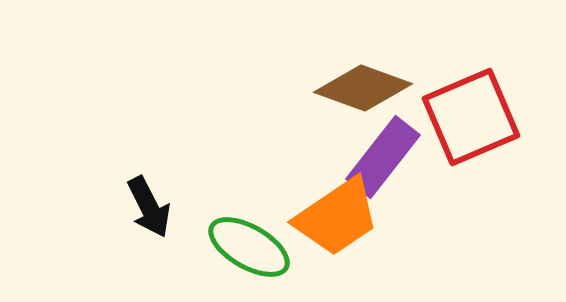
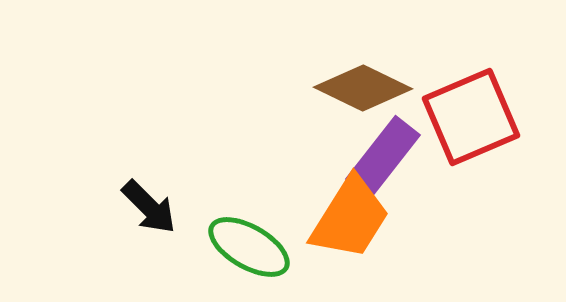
brown diamond: rotated 6 degrees clockwise
black arrow: rotated 18 degrees counterclockwise
orange trapezoid: moved 13 px right, 1 px down; rotated 24 degrees counterclockwise
